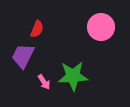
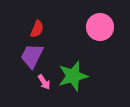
pink circle: moved 1 px left
purple trapezoid: moved 9 px right
green star: rotated 12 degrees counterclockwise
